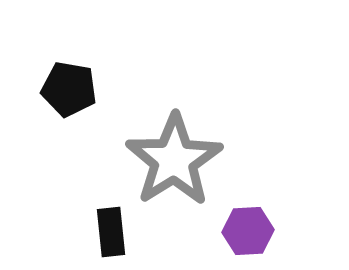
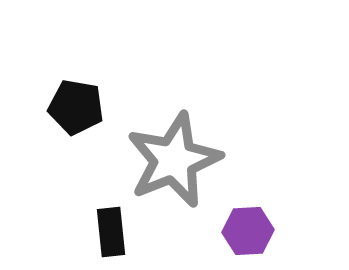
black pentagon: moved 7 px right, 18 px down
gray star: rotated 10 degrees clockwise
